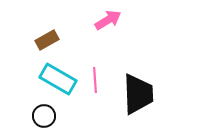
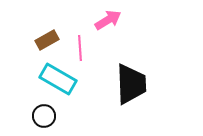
pink line: moved 15 px left, 32 px up
black trapezoid: moved 7 px left, 10 px up
